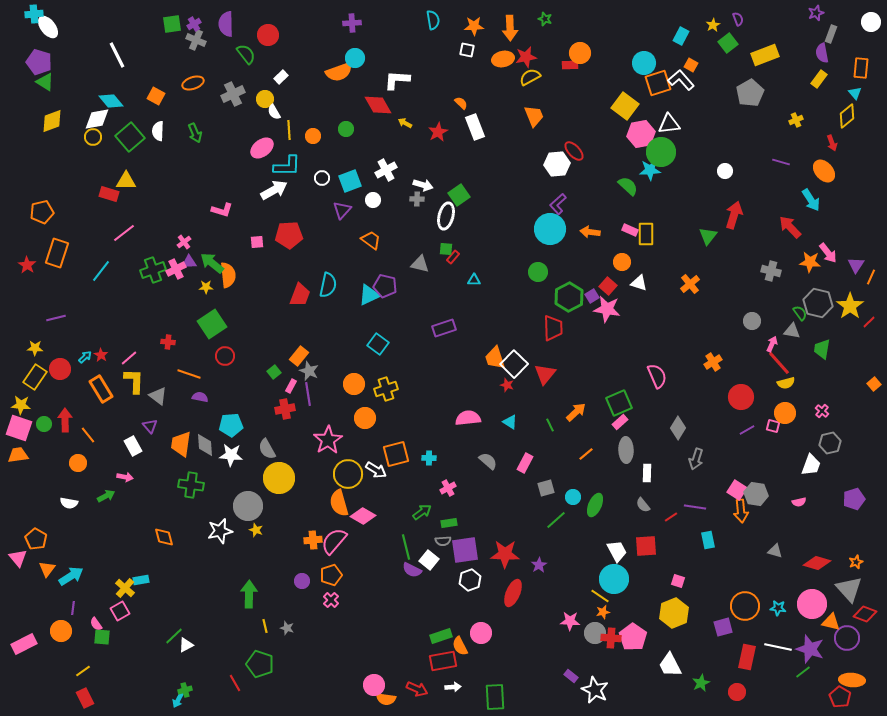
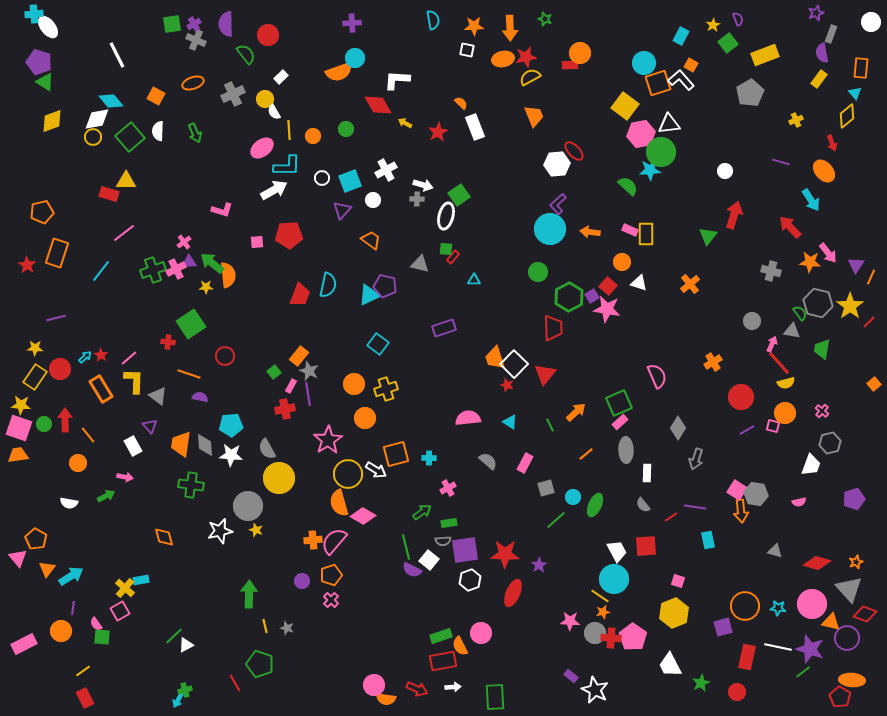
green square at (212, 324): moved 21 px left
